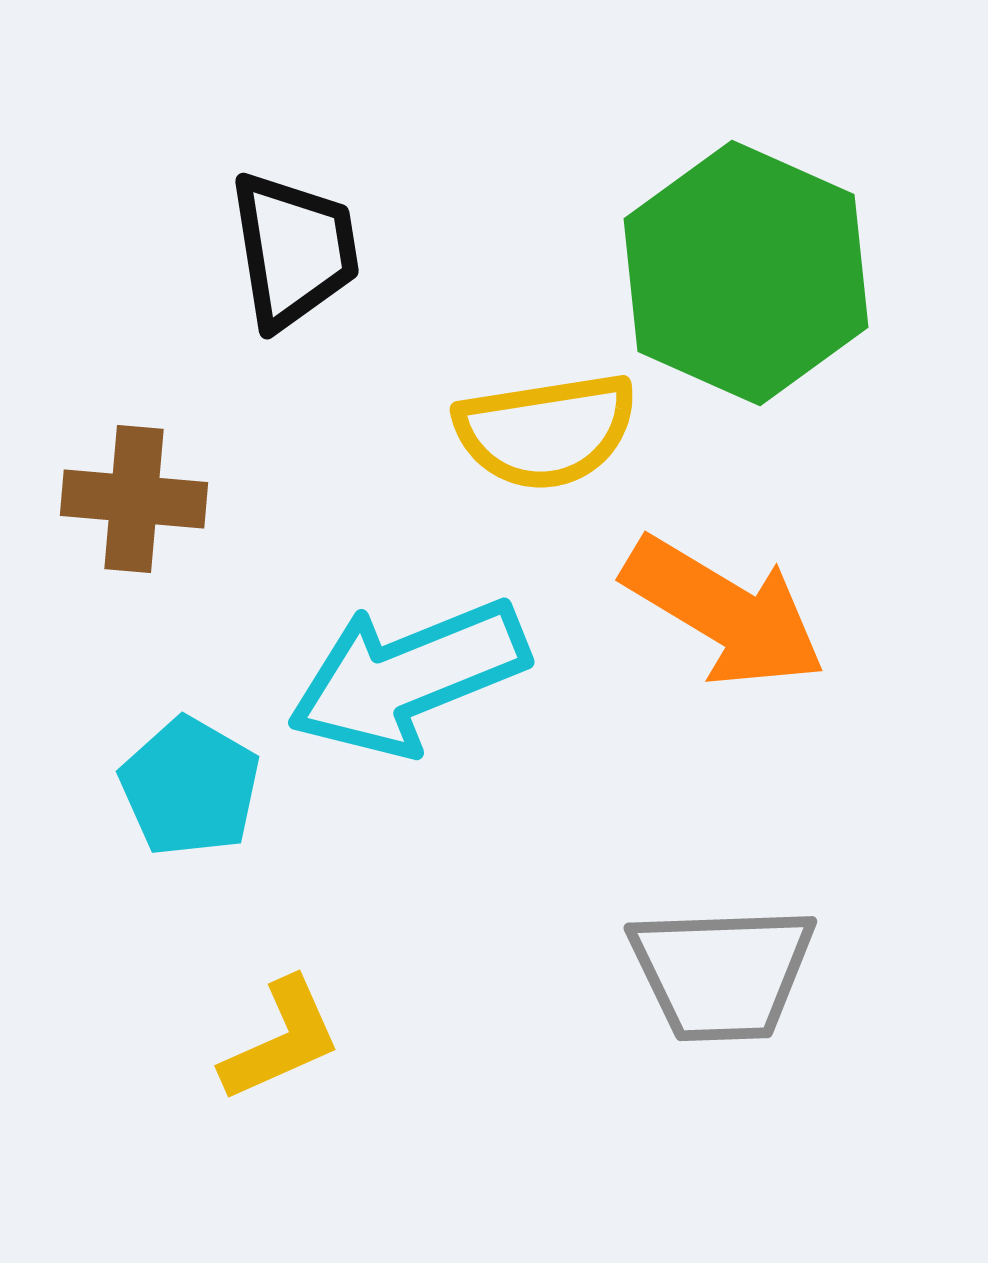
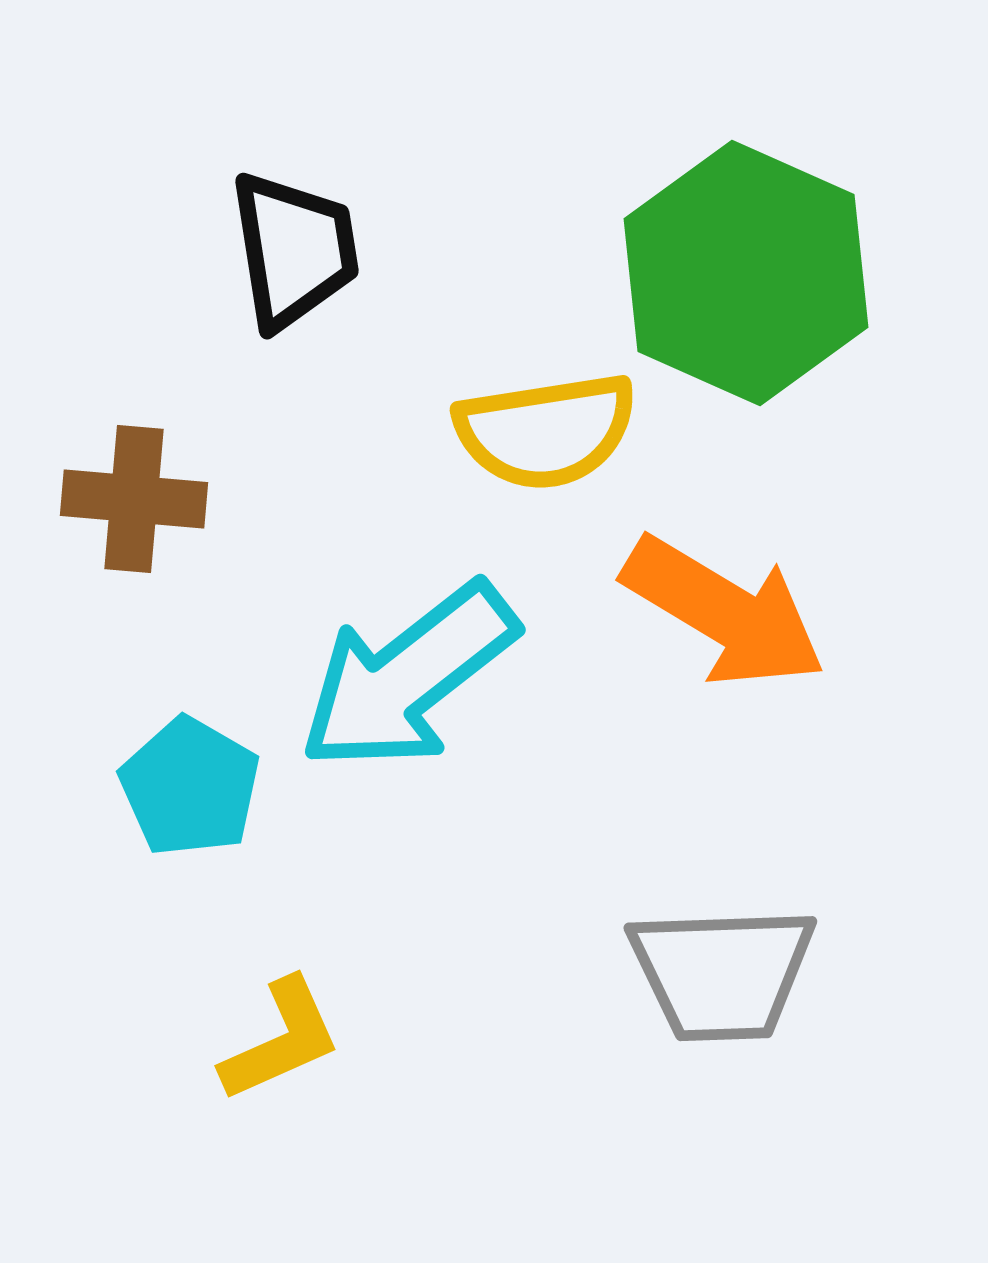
cyan arrow: rotated 16 degrees counterclockwise
